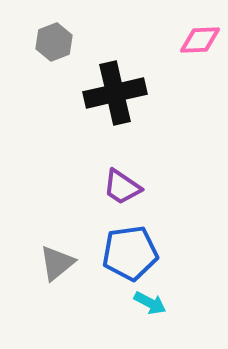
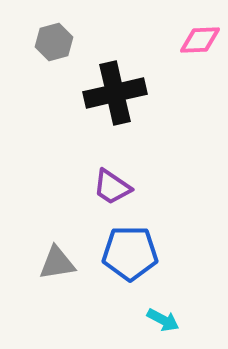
gray hexagon: rotated 6 degrees clockwise
purple trapezoid: moved 10 px left
blue pentagon: rotated 8 degrees clockwise
gray triangle: rotated 30 degrees clockwise
cyan arrow: moved 13 px right, 17 px down
